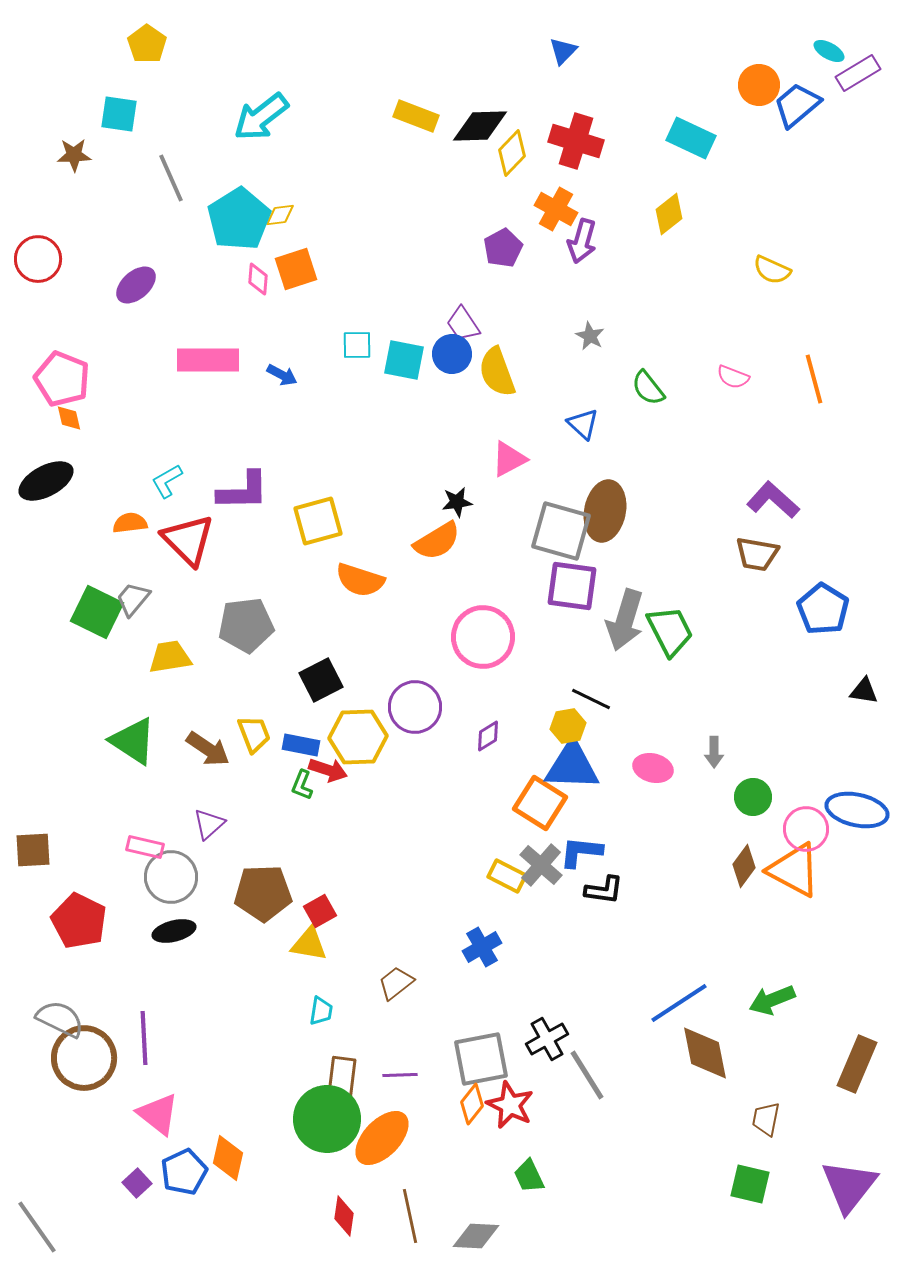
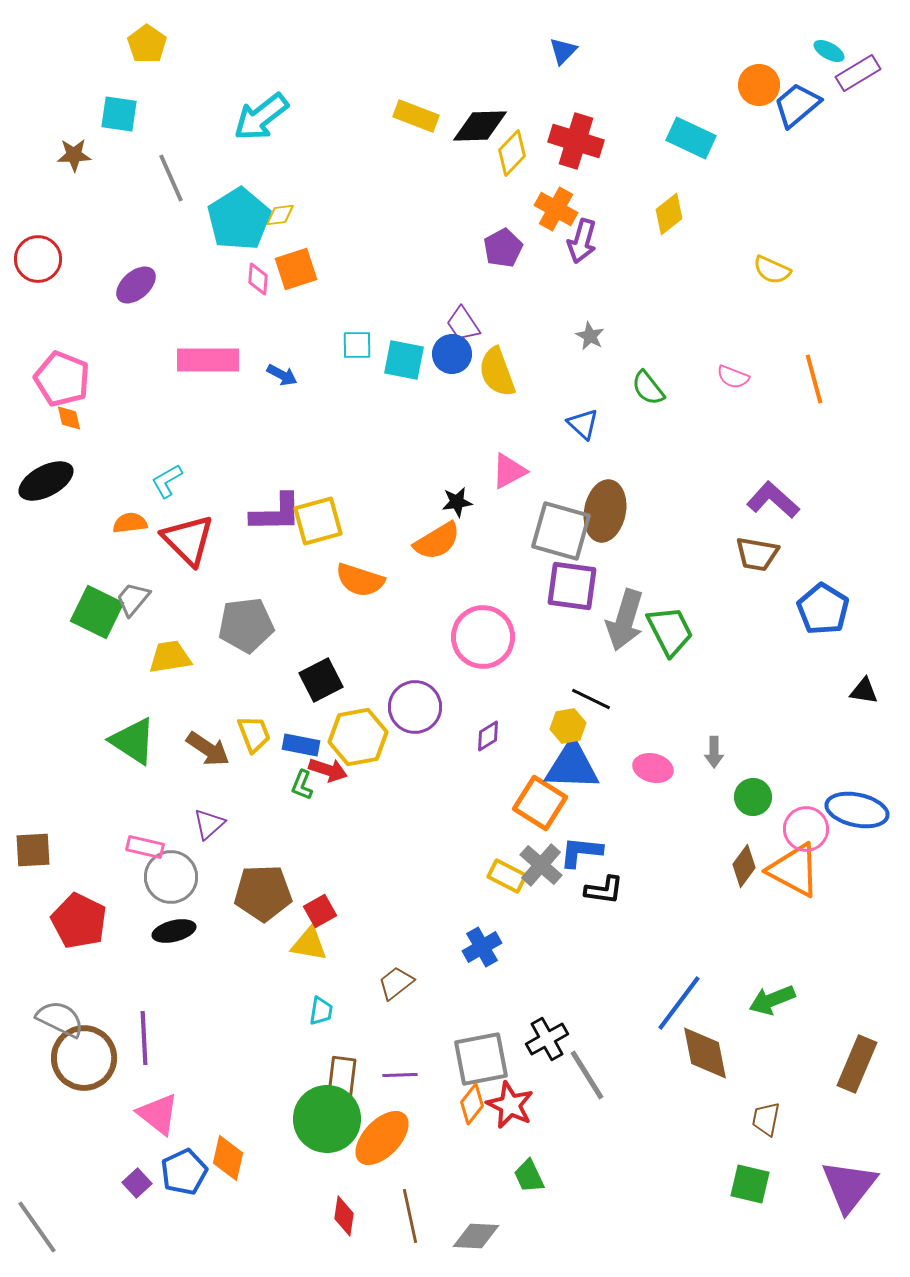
pink triangle at (509, 459): moved 12 px down
purple L-shape at (243, 491): moved 33 px right, 22 px down
yellow hexagon at (358, 737): rotated 8 degrees counterclockwise
blue line at (679, 1003): rotated 20 degrees counterclockwise
